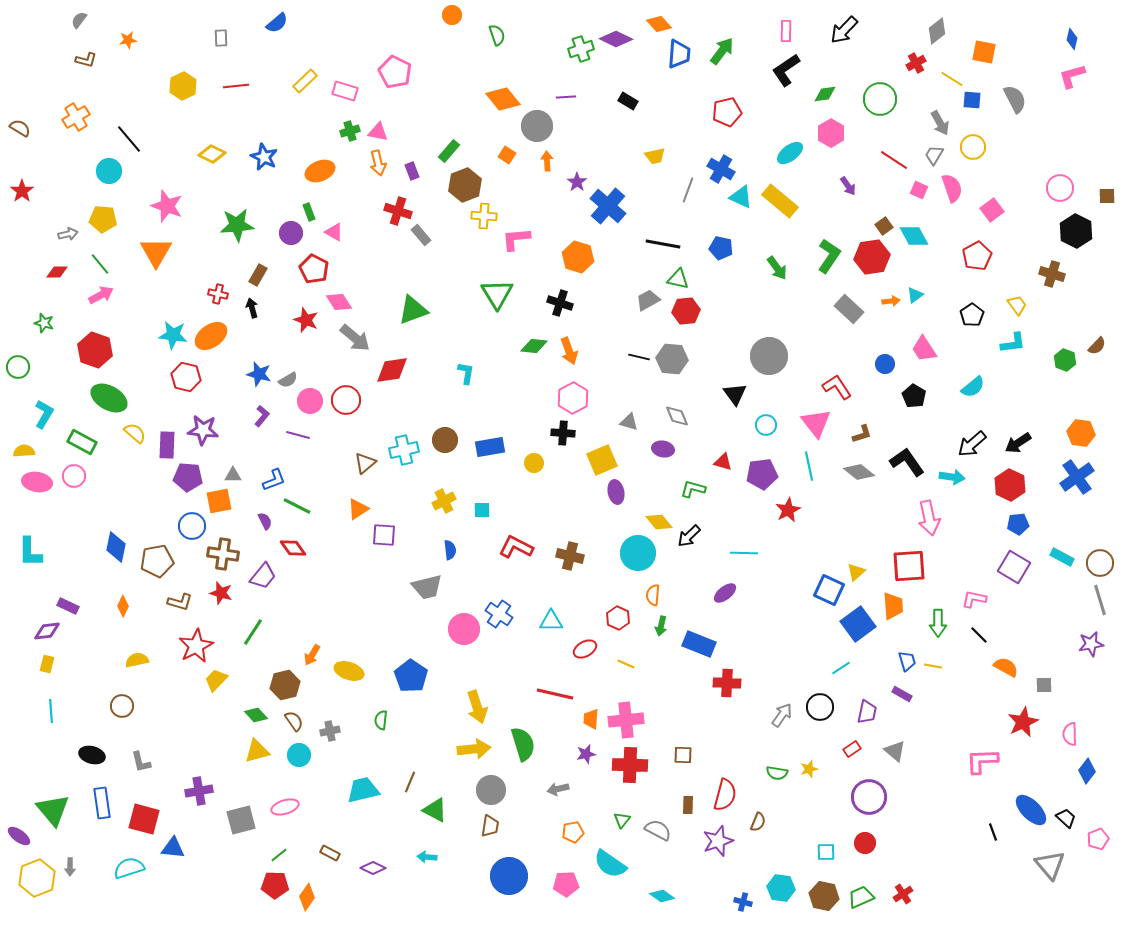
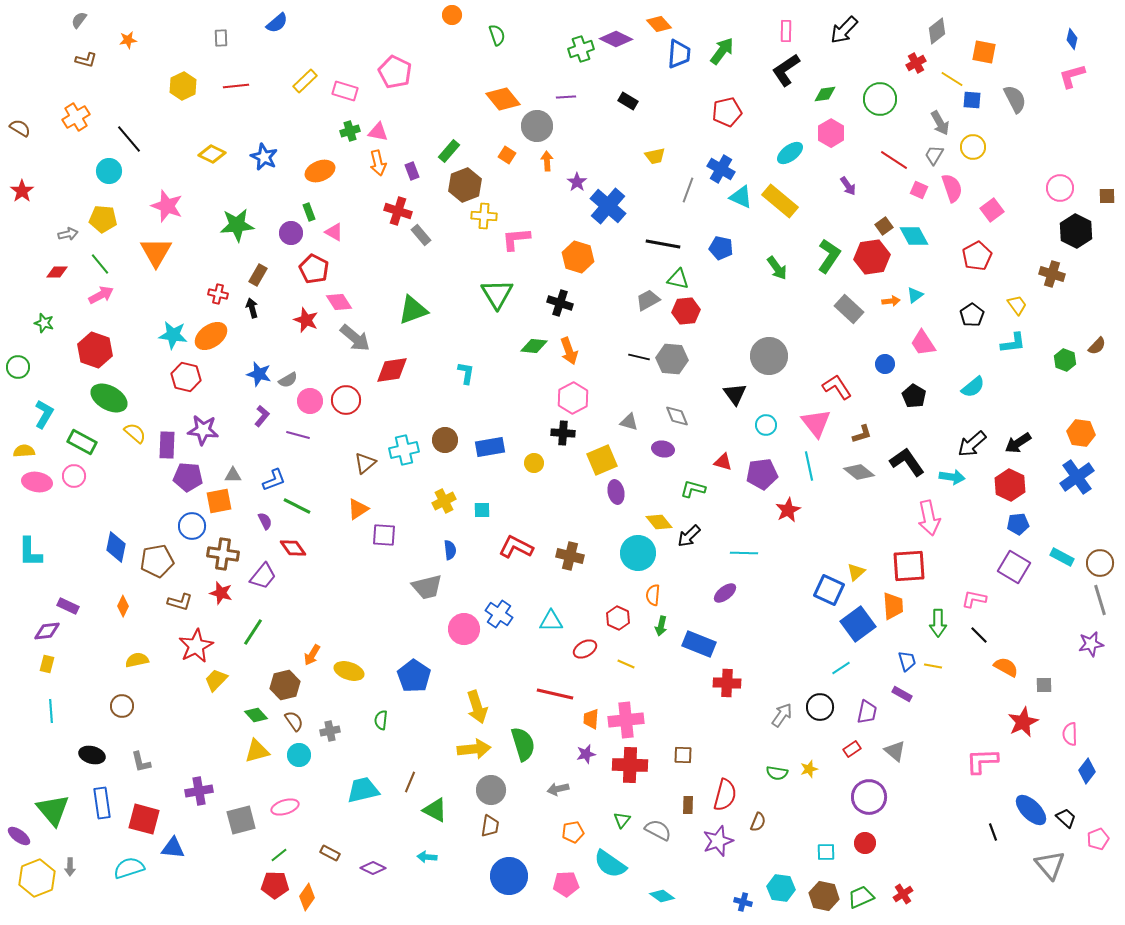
pink trapezoid at (924, 349): moved 1 px left, 6 px up
blue pentagon at (411, 676): moved 3 px right
